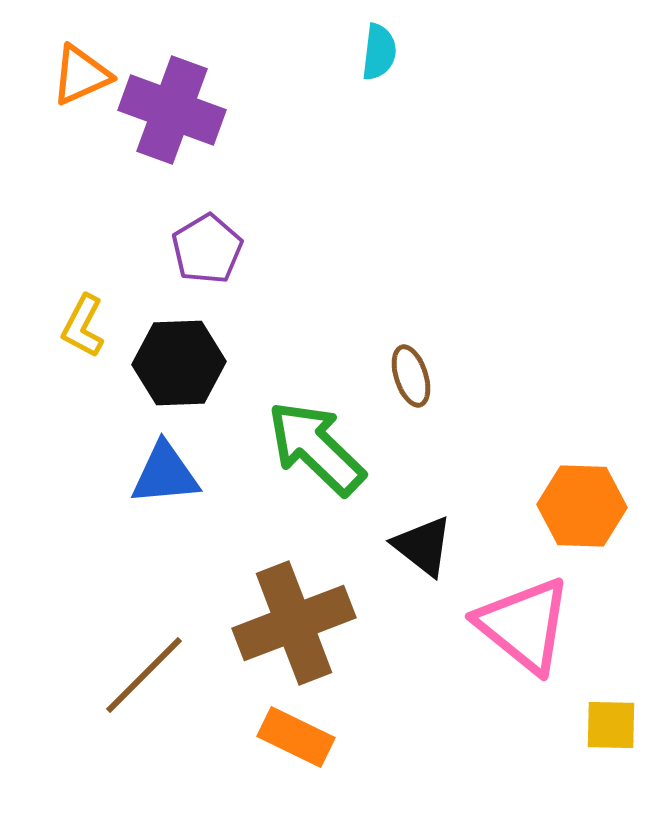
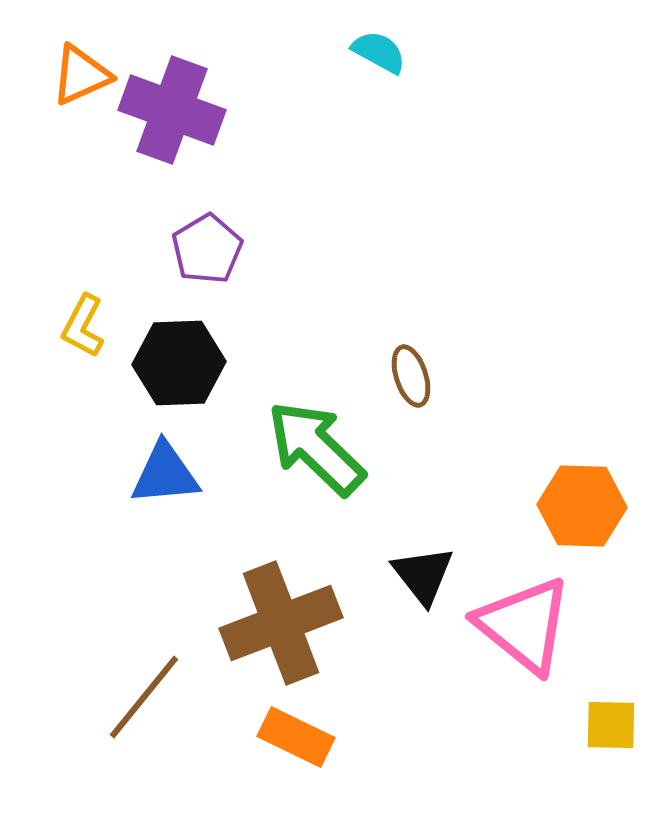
cyan semicircle: rotated 68 degrees counterclockwise
black triangle: moved 29 px down; rotated 14 degrees clockwise
brown cross: moved 13 px left
brown line: moved 22 px down; rotated 6 degrees counterclockwise
